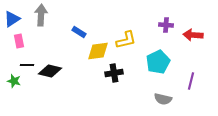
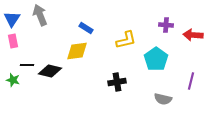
gray arrow: moved 1 px left; rotated 25 degrees counterclockwise
blue triangle: rotated 24 degrees counterclockwise
blue rectangle: moved 7 px right, 4 px up
pink rectangle: moved 6 px left
yellow diamond: moved 21 px left
cyan pentagon: moved 2 px left, 3 px up; rotated 10 degrees counterclockwise
black cross: moved 3 px right, 9 px down
green star: moved 1 px left, 1 px up
